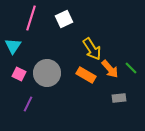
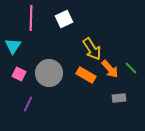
pink line: rotated 15 degrees counterclockwise
gray circle: moved 2 px right
